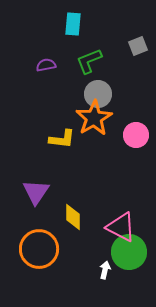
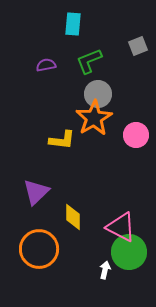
yellow L-shape: moved 1 px down
purple triangle: rotated 12 degrees clockwise
